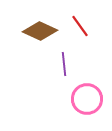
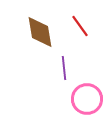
brown diamond: moved 1 px down; rotated 56 degrees clockwise
purple line: moved 4 px down
